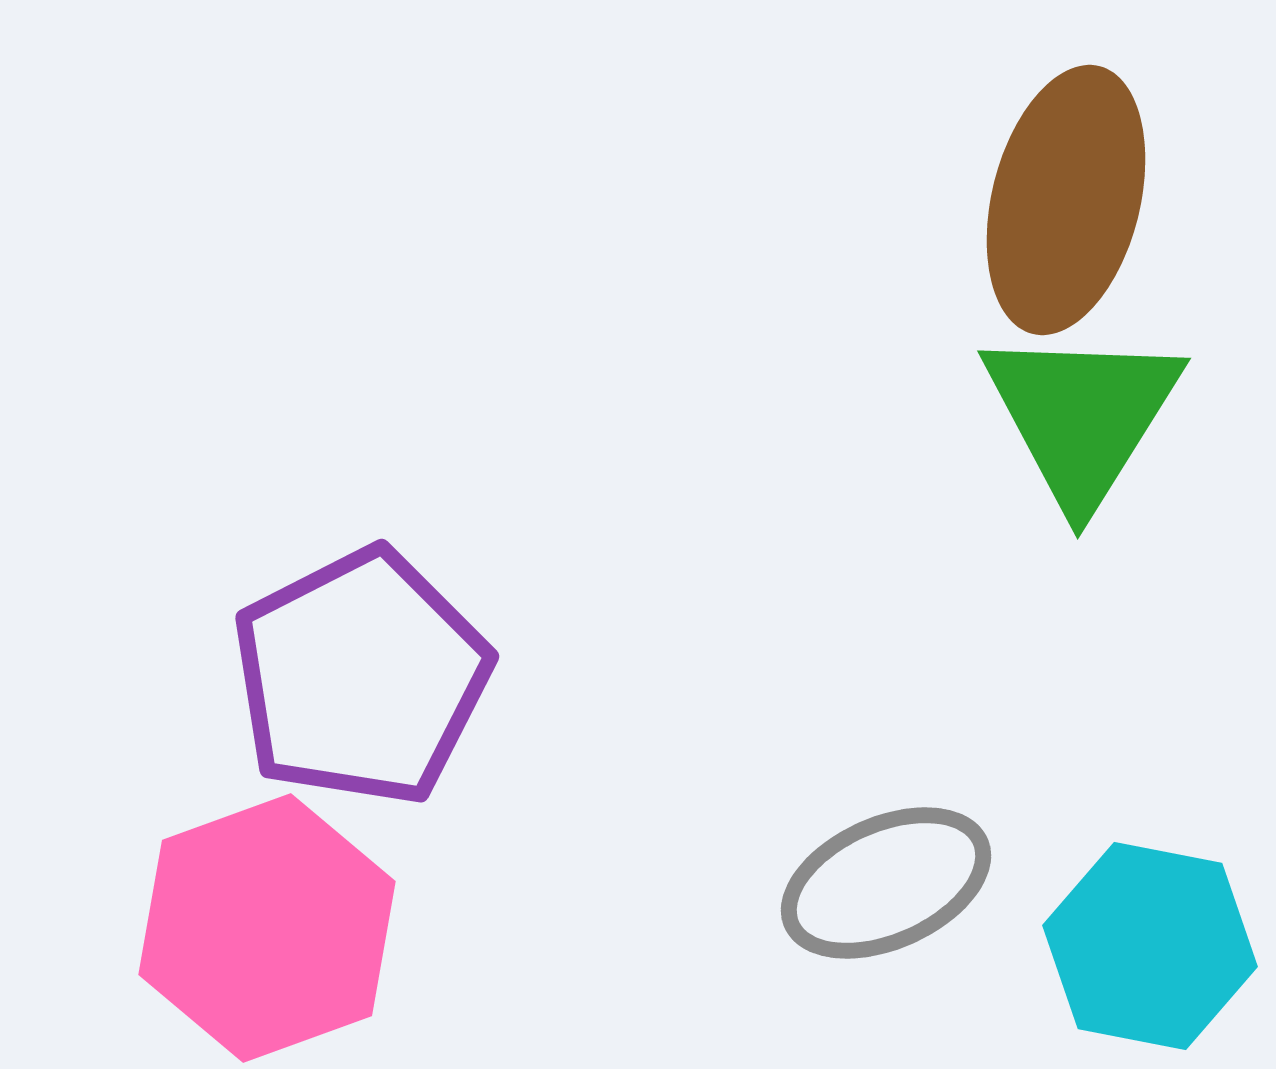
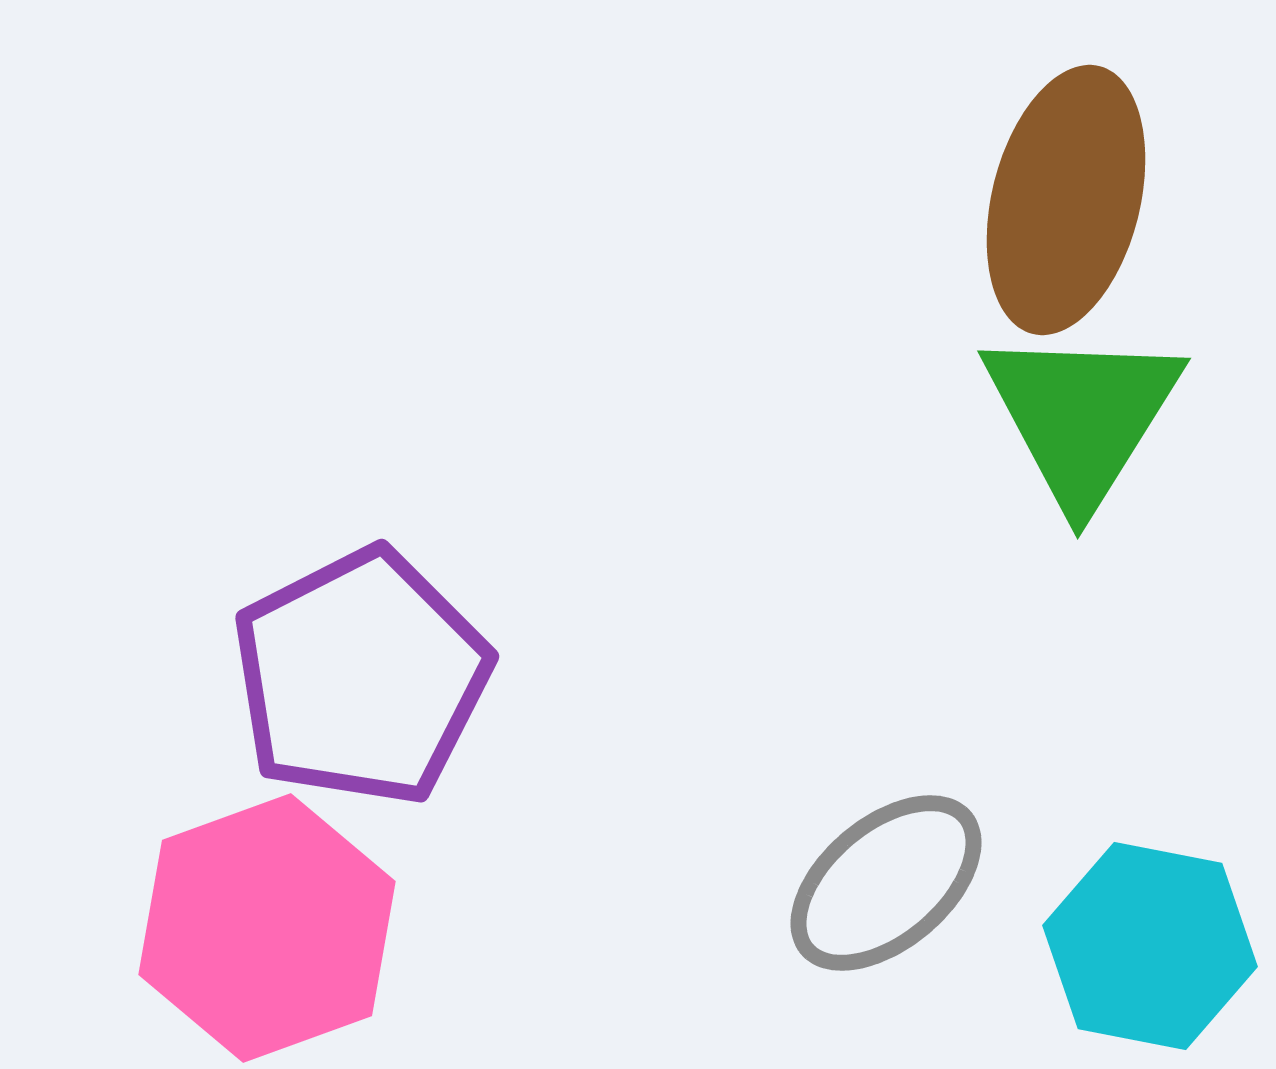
gray ellipse: rotated 16 degrees counterclockwise
